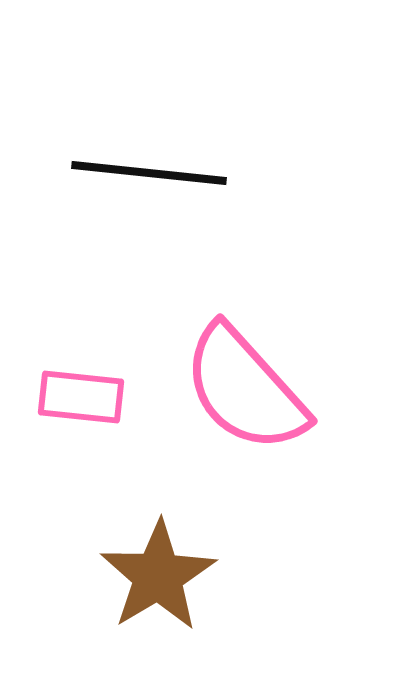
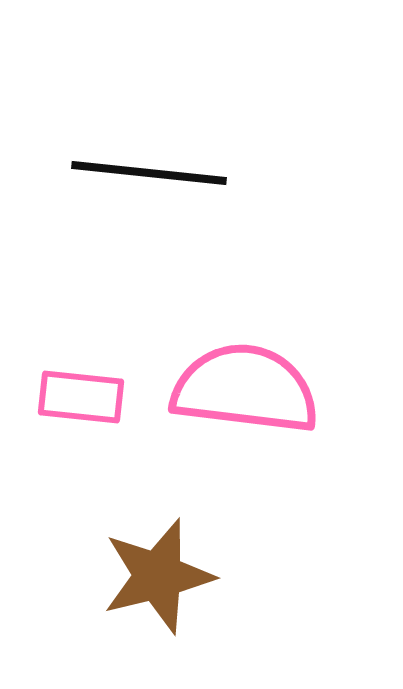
pink semicircle: rotated 139 degrees clockwise
brown star: rotated 17 degrees clockwise
